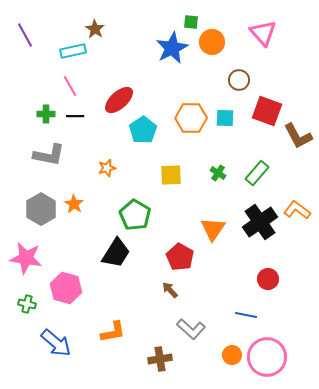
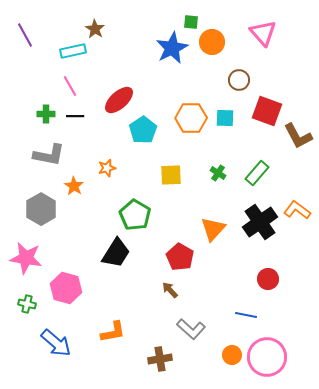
orange star at (74, 204): moved 18 px up
orange triangle at (213, 229): rotated 8 degrees clockwise
